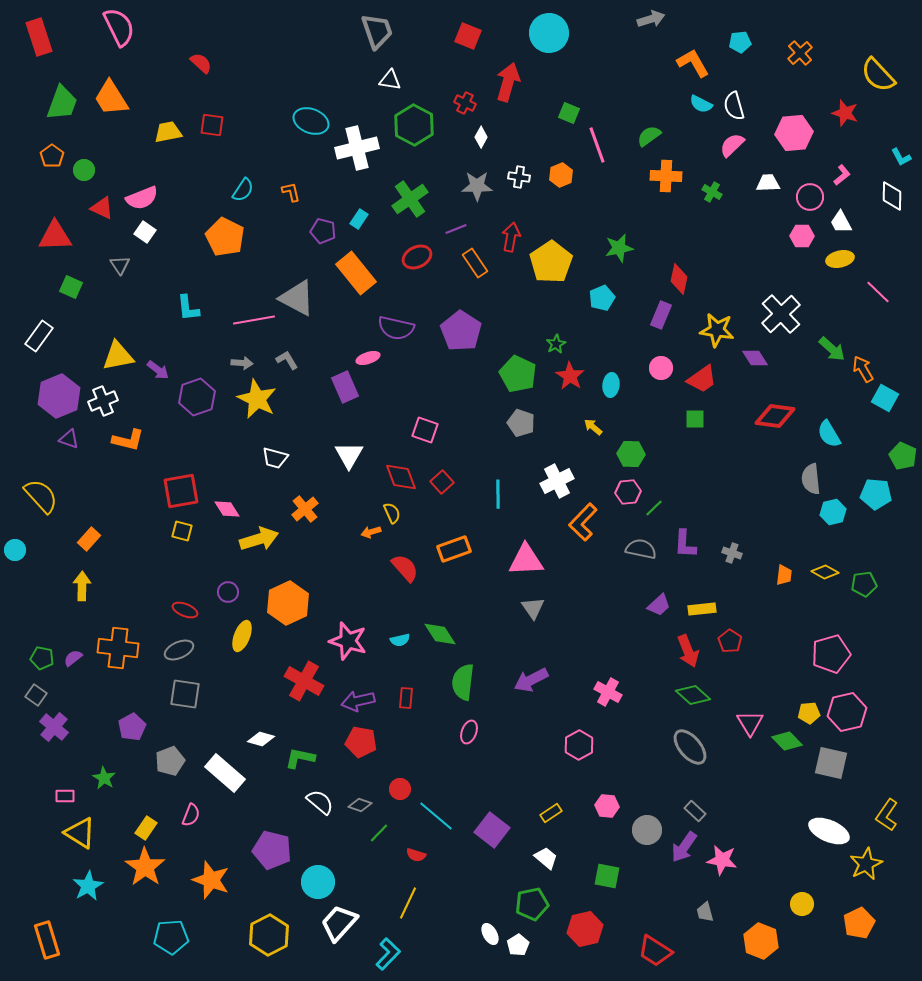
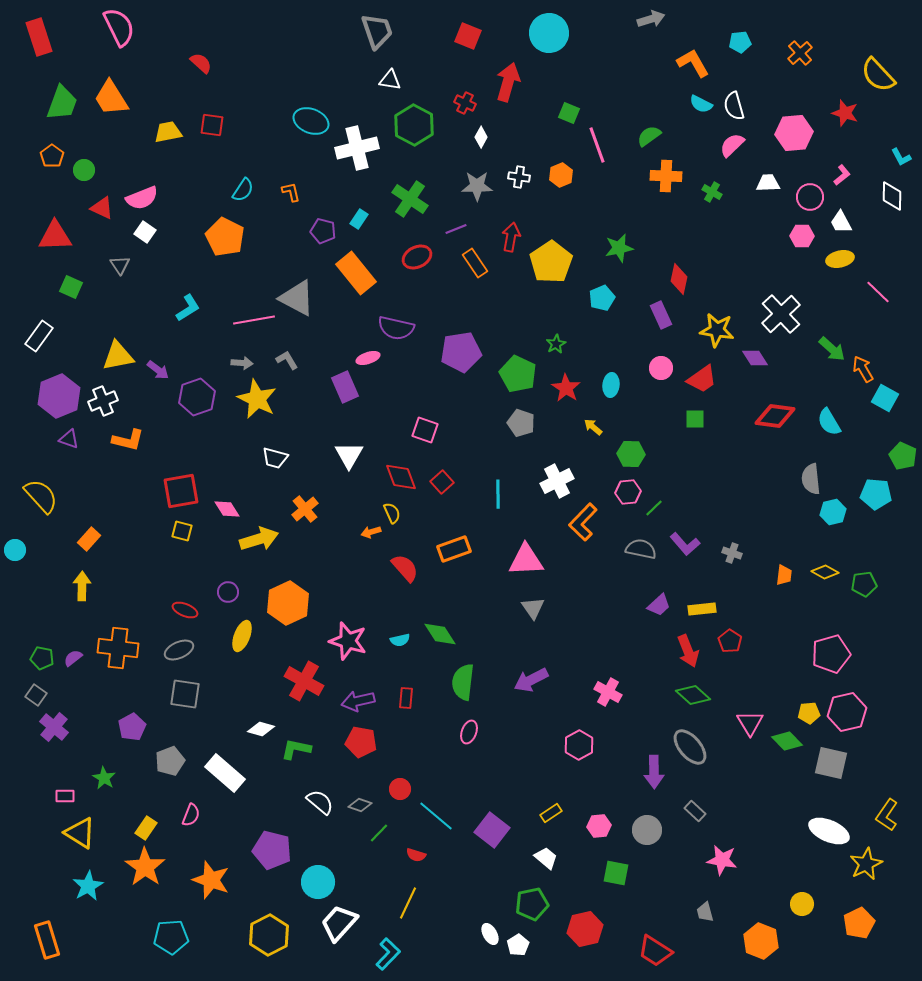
green cross at (410, 199): rotated 21 degrees counterclockwise
cyan L-shape at (188, 308): rotated 116 degrees counterclockwise
purple rectangle at (661, 315): rotated 48 degrees counterclockwise
purple pentagon at (461, 331): moved 21 px down; rotated 30 degrees clockwise
red star at (570, 376): moved 4 px left, 12 px down
cyan semicircle at (829, 434): moved 12 px up
purple L-shape at (685, 544): rotated 44 degrees counterclockwise
white diamond at (261, 739): moved 10 px up
green L-shape at (300, 758): moved 4 px left, 9 px up
pink hexagon at (607, 806): moved 8 px left, 20 px down; rotated 10 degrees counterclockwise
purple arrow at (684, 847): moved 30 px left, 75 px up; rotated 36 degrees counterclockwise
green square at (607, 876): moved 9 px right, 3 px up
